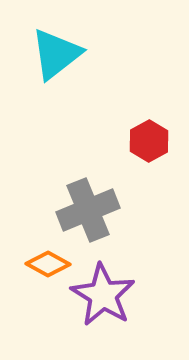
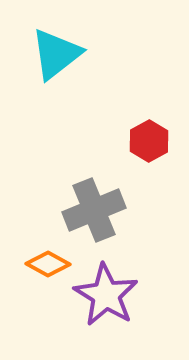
gray cross: moved 6 px right
purple star: moved 3 px right
